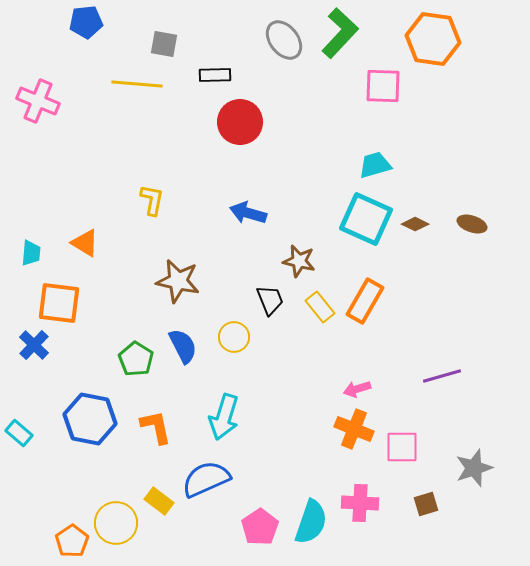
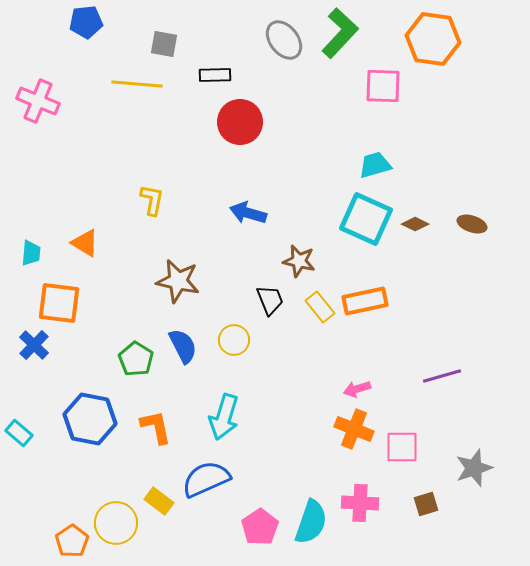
orange rectangle at (365, 301): rotated 48 degrees clockwise
yellow circle at (234, 337): moved 3 px down
